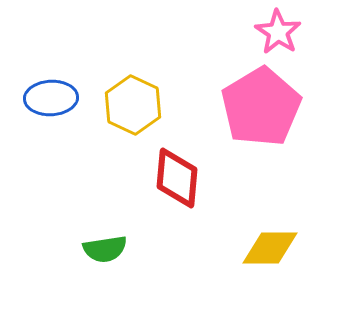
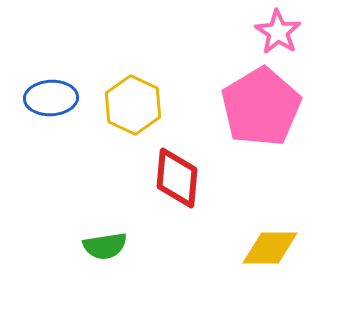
green semicircle: moved 3 px up
